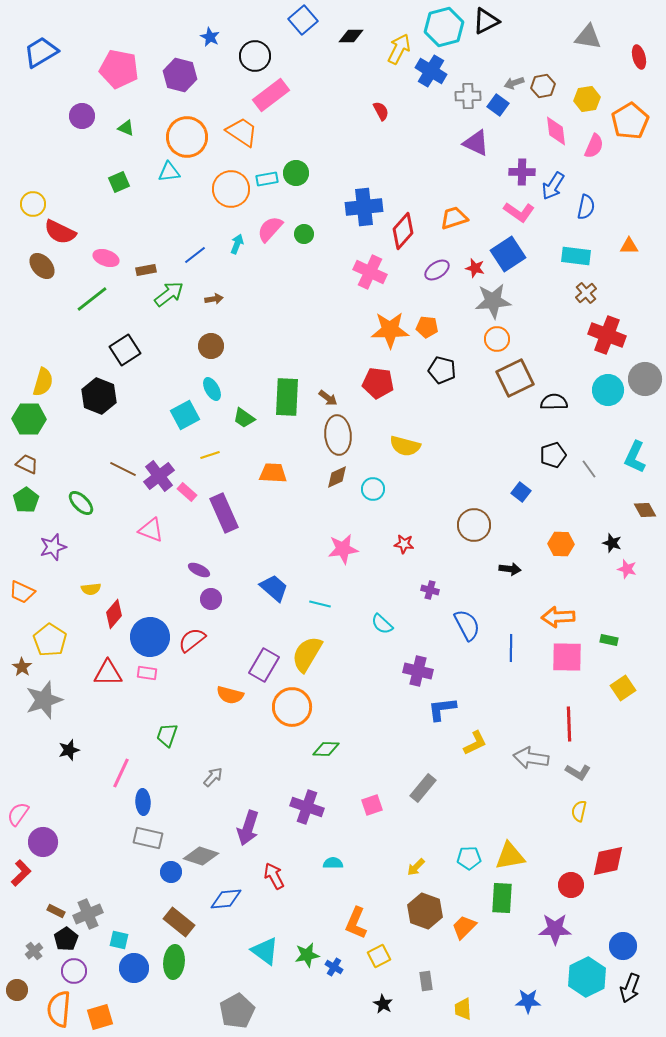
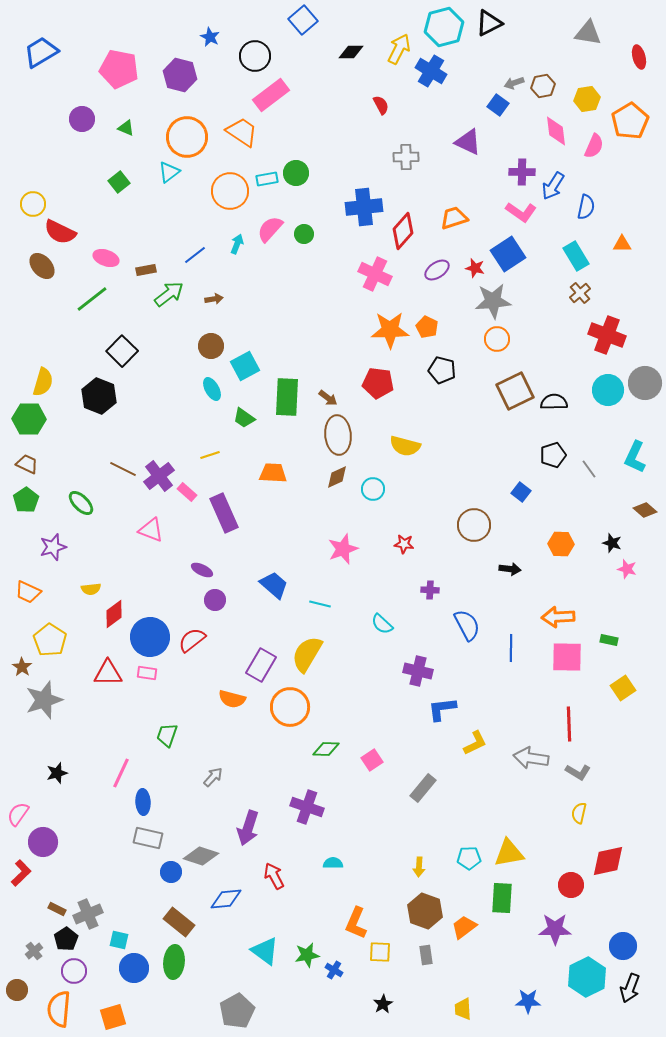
black triangle at (486, 21): moved 3 px right, 2 px down
black diamond at (351, 36): moved 16 px down
gray triangle at (588, 37): moved 4 px up
gray cross at (468, 96): moved 62 px left, 61 px down
red semicircle at (381, 111): moved 6 px up
purple circle at (82, 116): moved 3 px down
purple triangle at (476, 143): moved 8 px left, 1 px up
cyan triangle at (169, 172): rotated 30 degrees counterclockwise
green square at (119, 182): rotated 15 degrees counterclockwise
orange circle at (231, 189): moved 1 px left, 2 px down
pink L-shape at (519, 212): moved 2 px right
orange triangle at (629, 246): moved 7 px left, 2 px up
cyan rectangle at (576, 256): rotated 52 degrees clockwise
pink cross at (370, 272): moved 5 px right, 2 px down
brown cross at (586, 293): moved 6 px left
orange pentagon at (427, 327): rotated 20 degrees clockwise
black square at (125, 350): moved 3 px left, 1 px down; rotated 12 degrees counterclockwise
brown square at (515, 378): moved 13 px down
gray circle at (645, 379): moved 4 px down
cyan square at (185, 415): moved 60 px right, 49 px up
brown diamond at (645, 510): rotated 20 degrees counterclockwise
pink star at (343, 549): rotated 12 degrees counterclockwise
purple ellipse at (199, 570): moved 3 px right
blue trapezoid at (274, 588): moved 3 px up
purple cross at (430, 590): rotated 12 degrees counterclockwise
orange trapezoid at (22, 592): moved 6 px right
purple circle at (211, 599): moved 4 px right, 1 px down
red diamond at (114, 614): rotated 12 degrees clockwise
purple rectangle at (264, 665): moved 3 px left
orange semicircle at (230, 695): moved 2 px right, 4 px down
orange circle at (292, 707): moved 2 px left
black star at (69, 750): moved 12 px left, 23 px down
pink square at (372, 805): moved 45 px up; rotated 15 degrees counterclockwise
yellow semicircle at (579, 811): moved 2 px down
yellow triangle at (510, 856): moved 1 px left, 3 px up
yellow arrow at (416, 867): moved 3 px right; rotated 42 degrees counterclockwise
brown rectangle at (56, 911): moved 1 px right, 2 px up
orange trapezoid at (464, 927): rotated 8 degrees clockwise
yellow square at (379, 956): moved 1 px right, 4 px up; rotated 30 degrees clockwise
blue cross at (334, 967): moved 3 px down
gray rectangle at (426, 981): moved 26 px up
black star at (383, 1004): rotated 12 degrees clockwise
orange square at (100, 1017): moved 13 px right
